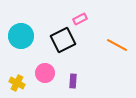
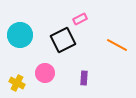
cyan circle: moved 1 px left, 1 px up
purple rectangle: moved 11 px right, 3 px up
